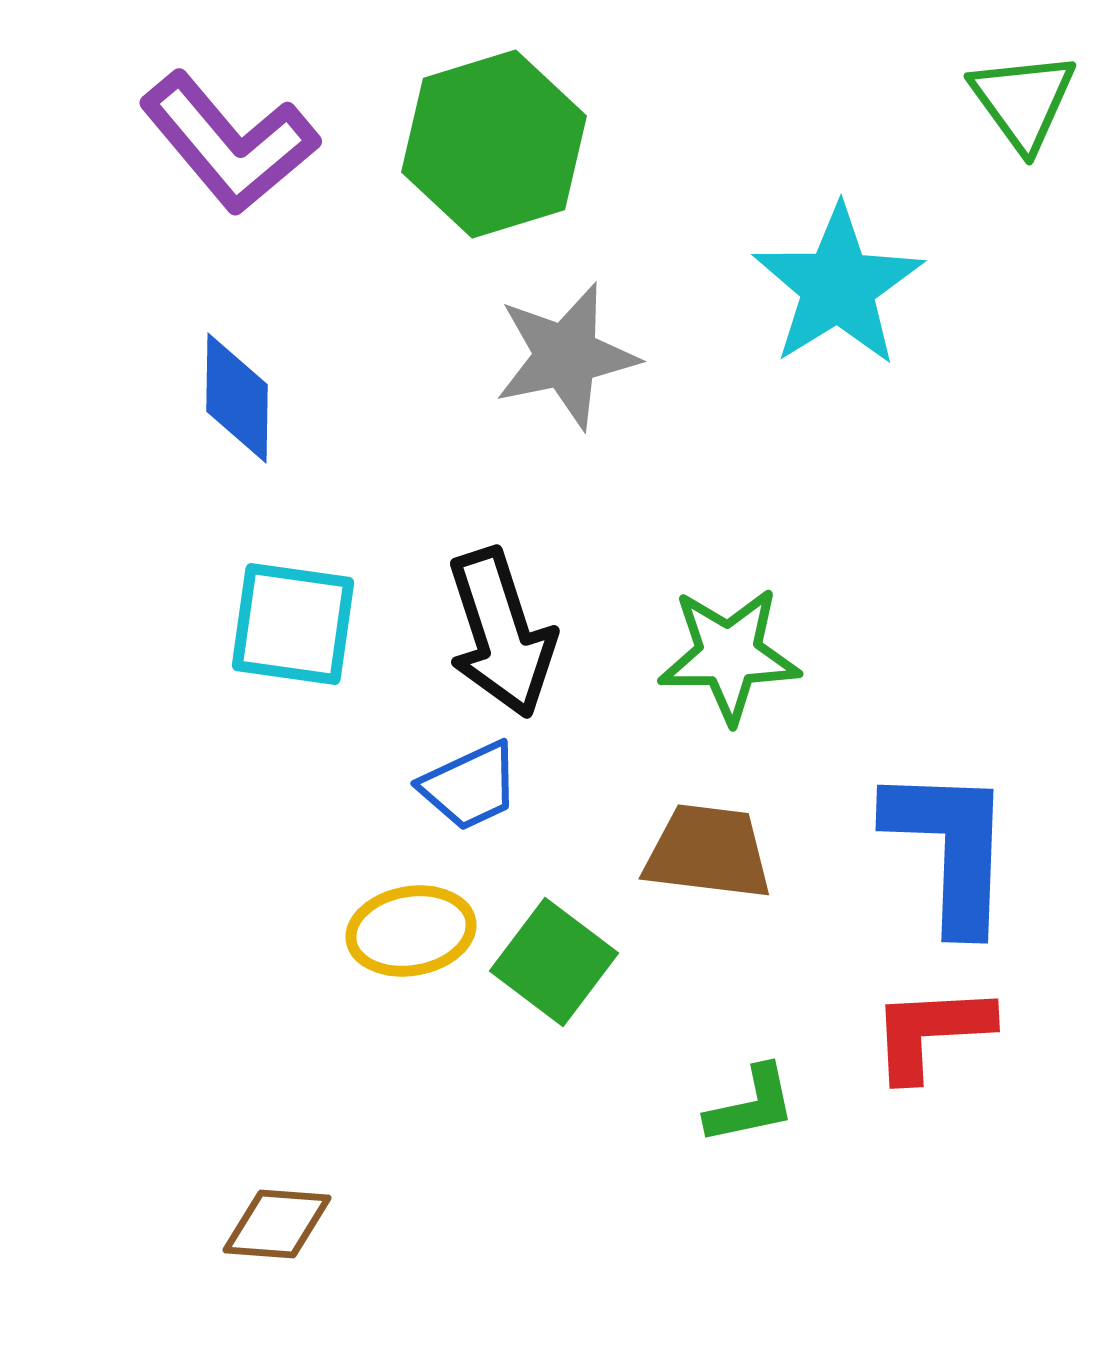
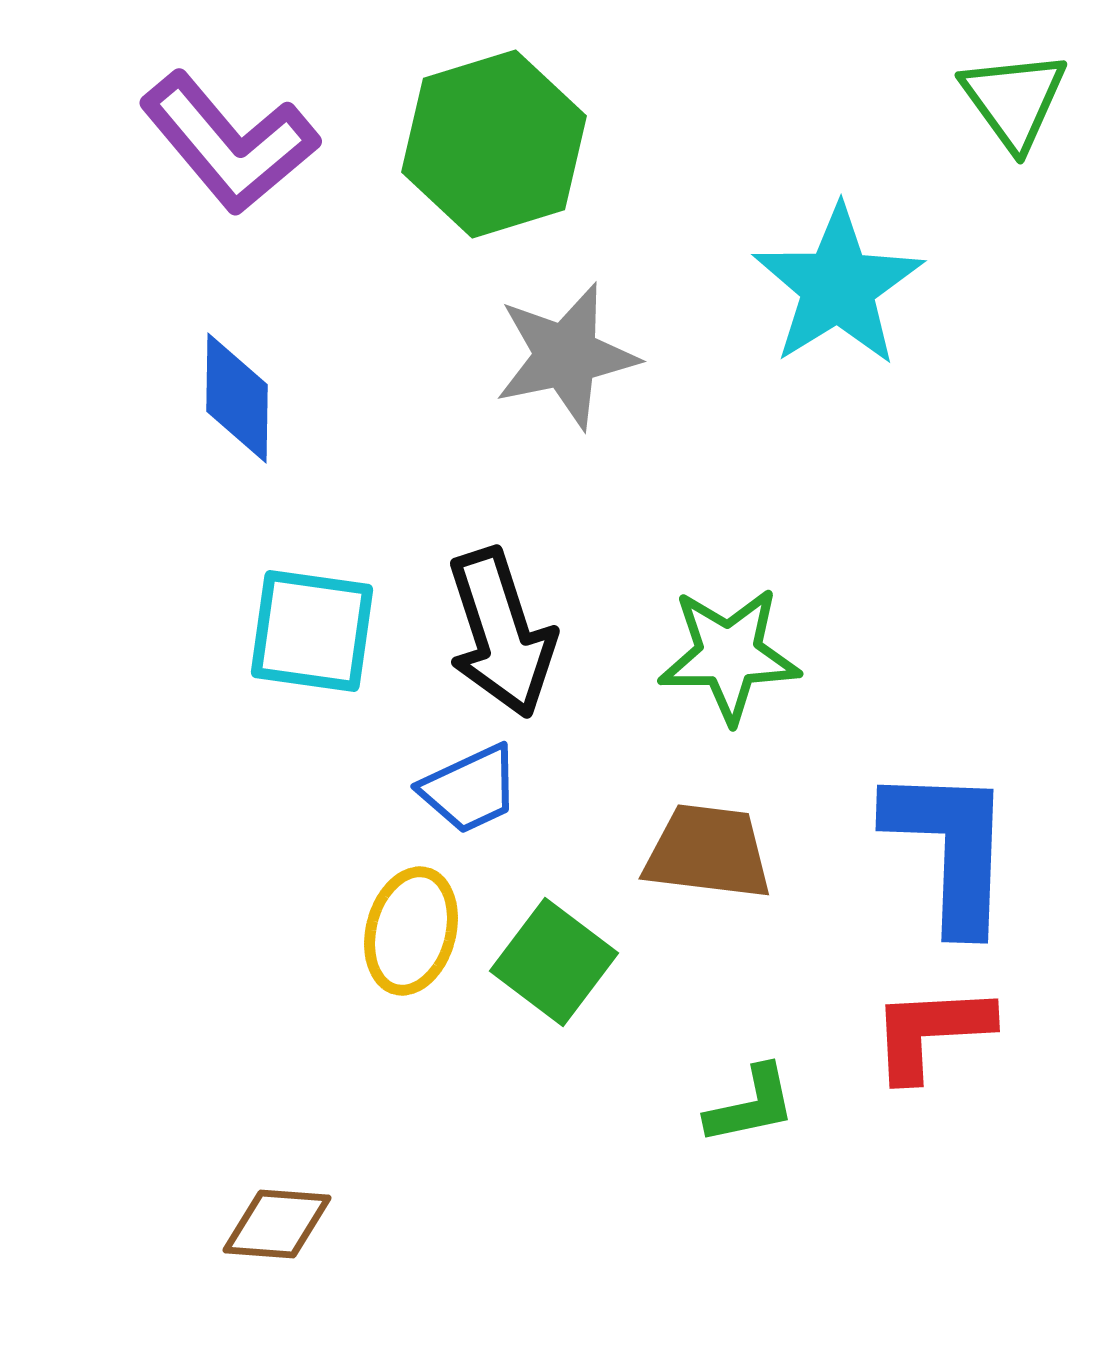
green triangle: moved 9 px left, 1 px up
cyan square: moved 19 px right, 7 px down
blue trapezoid: moved 3 px down
yellow ellipse: rotated 65 degrees counterclockwise
